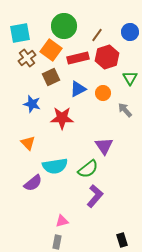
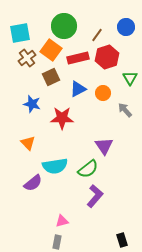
blue circle: moved 4 px left, 5 px up
